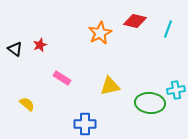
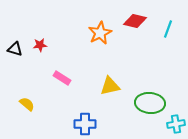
red star: rotated 16 degrees clockwise
black triangle: rotated 21 degrees counterclockwise
cyan cross: moved 34 px down
